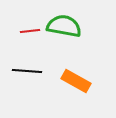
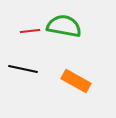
black line: moved 4 px left, 2 px up; rotated 8 degrees clockwise
